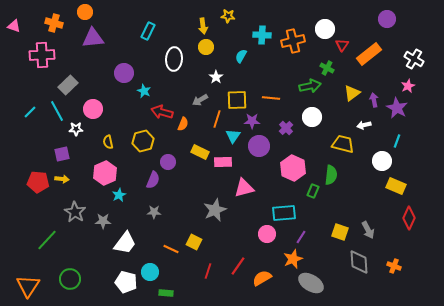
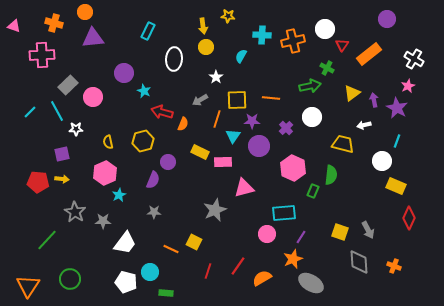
pink circle at (93, 109): moved 12 px up
